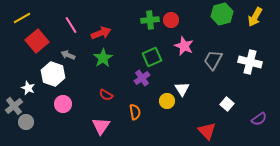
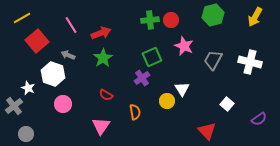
green hexagon: moved 9 px left, 1 px down
gray circle: moved 12 px down
